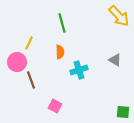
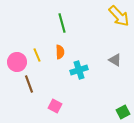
yellow line: moved 8 px right, 12 px down; rotated 48 degrees counterclockwise
brown line: moved 2 px left, 4 px down
green square: rotated 32 degrees counterclockwise
